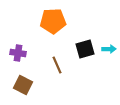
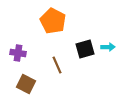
orange pentagon: rotated 30 degrees clockwise
cyan arrow: moved 1 px left, 2 px up
brown square: moved 3 px right, 1 px up
